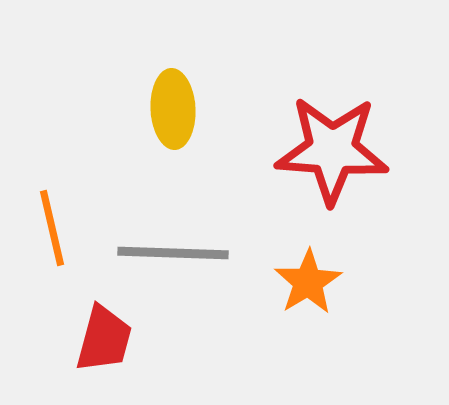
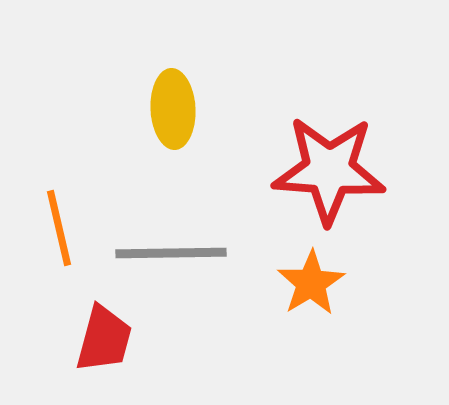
red star: moved 3 px left, 20 px down
orange line: moved 7 px right
gray line: moved 2 px left; rotated 3 degrees counterclockwise
orange star: moved 3 px right, 1 px down
